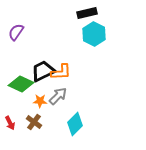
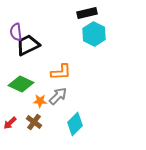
purple semicircle: rotated 42 degrees counterclockwise
black trapezoid: moved 15 px left, 26 px up
red arrow: rotated 72 degrees clockwise
